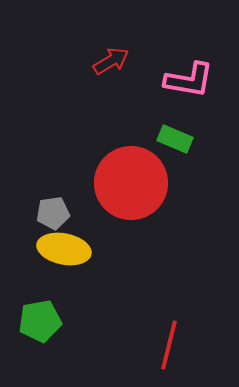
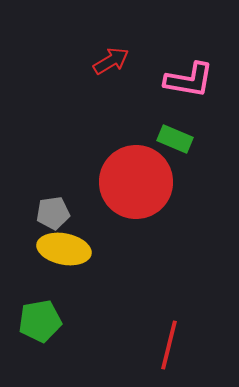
red circle: moved 5 px right, 1 px up
